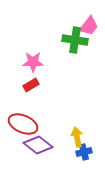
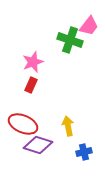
green cross: moved 5 px left; rotated 10 degrees clockwise
pink star: rotated 20 degrees counterclockwise
red rectangle: rotated 35 degrees counterclockwise
yellow arrow: moved 9 px left, 11 px up
purple diamond: rotated 20 degrees counterclockwise
